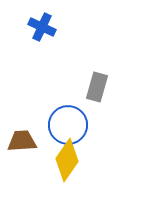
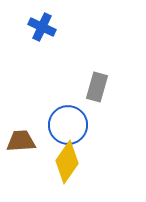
brown trapezoid: moved 1 px left
yellow diamond: moved 2 px down
